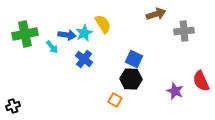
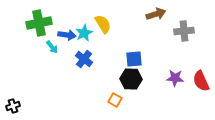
green cross: moved 14 px right, 11 px up
blue square: rotated 30 degrees counterclockwise
purple star: moved 13 px up; rotated 18 degrees counterclockwise
